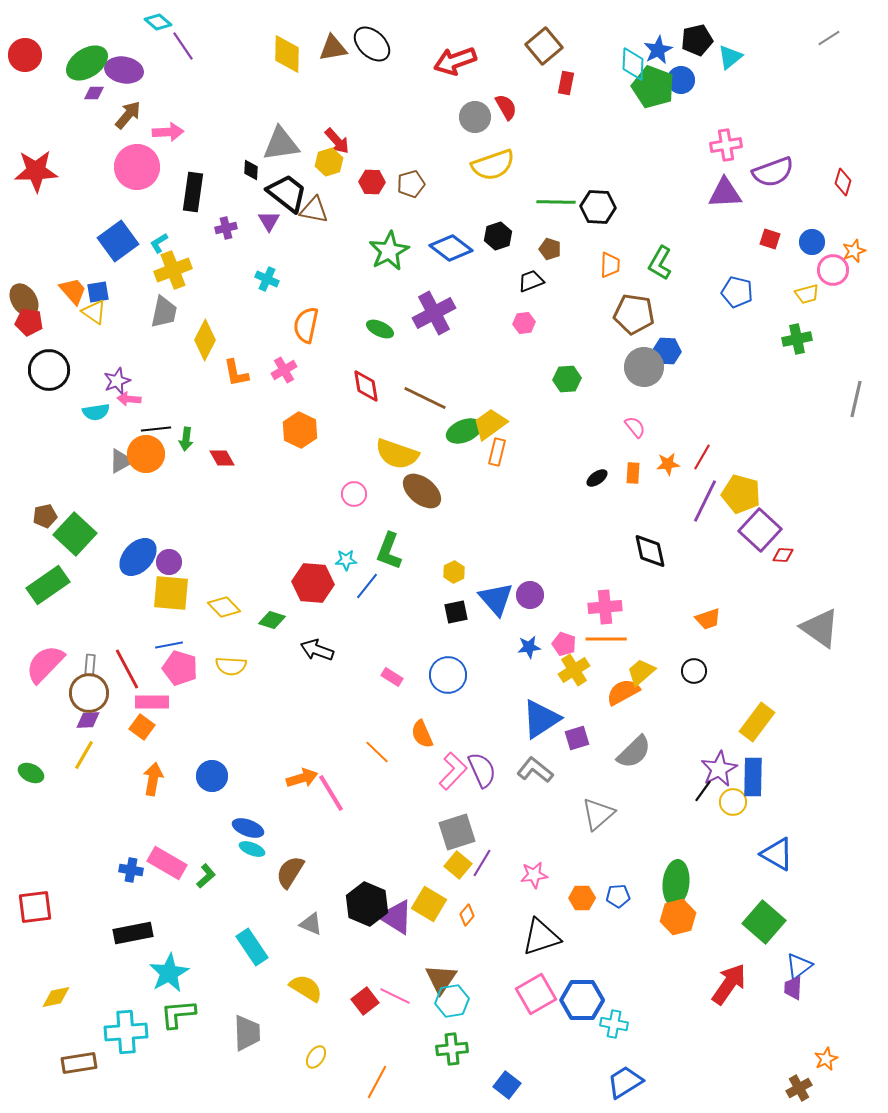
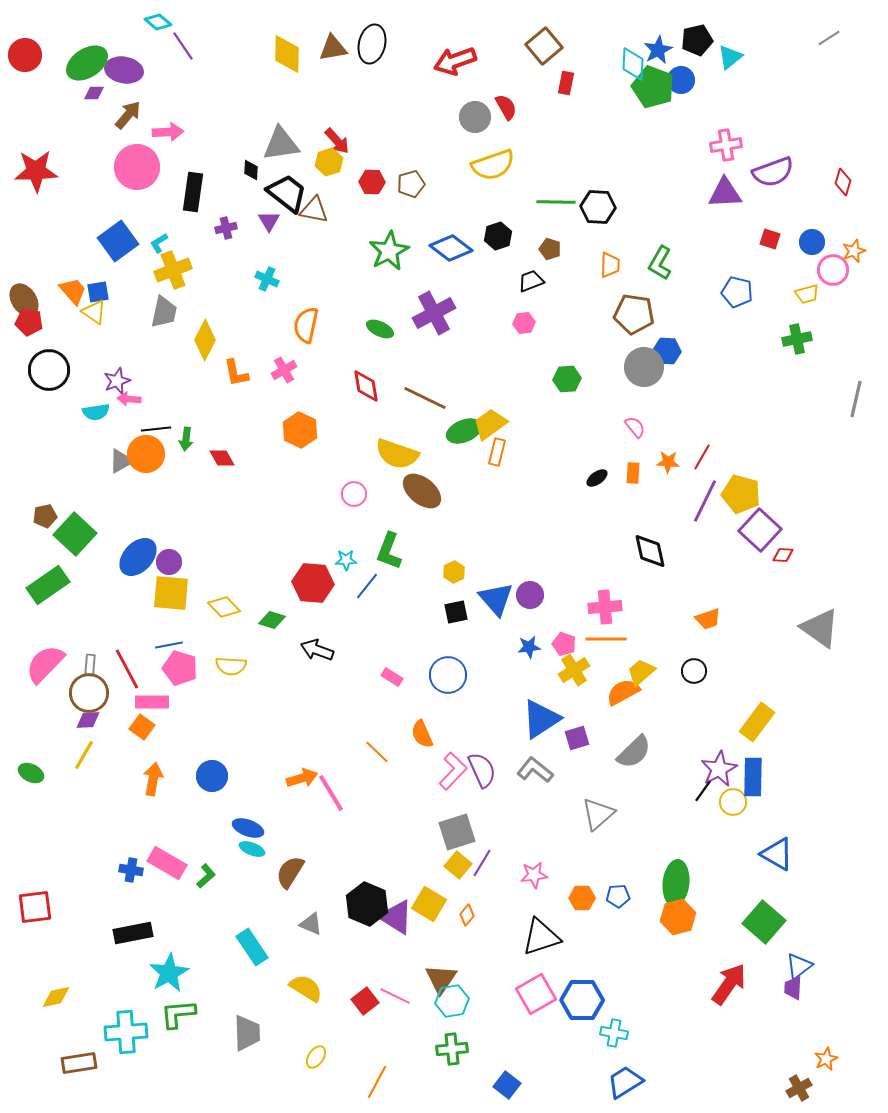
black ellipse at (372, 44): rotated 60 degrees clockwise
orange star at (668, 464): moved 2 px up; rotated 10 degrees clockwise
cyan cross at (614, 1024): moved 9 px down
